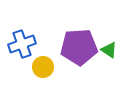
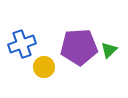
green triangle: rotated 42 degrees clockwise
yellow circle: moved 1 px right
